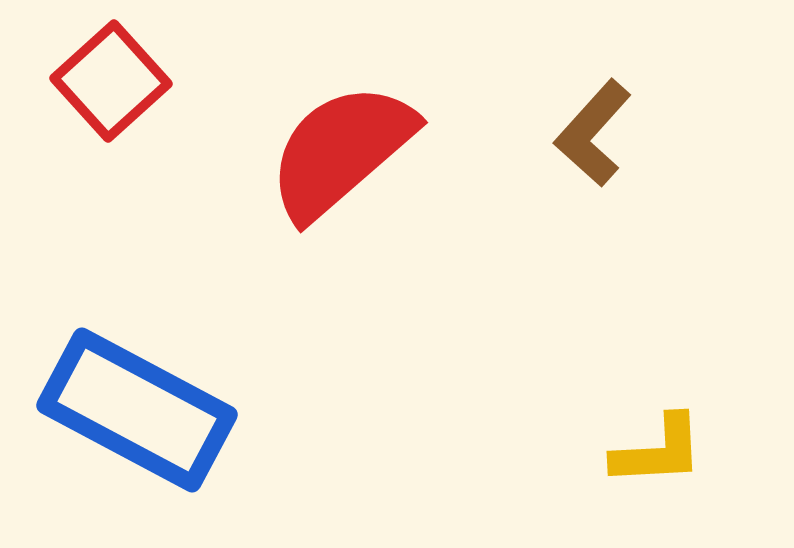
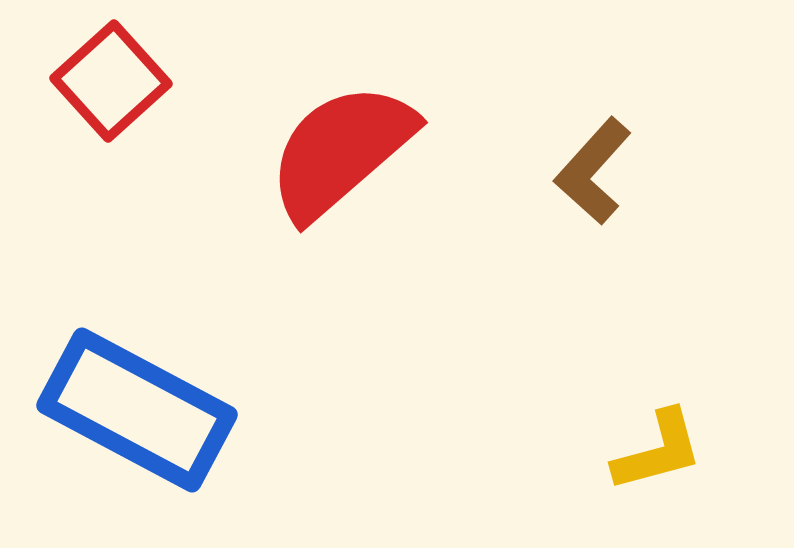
brown L-shape: moved 38 px down
yellow L-shape: rotated 12 degrees counterclockwise
